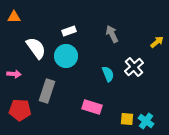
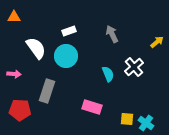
cyan cross: moved 2 px down
